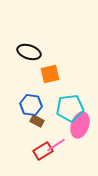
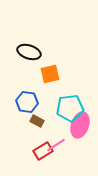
blue hexagon: moved 4 px left, 3 px up
